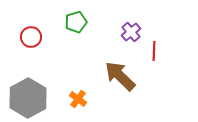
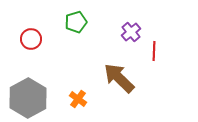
red circle: moved 2 px down
brown arrow: moved 1 px left, 2 px down
